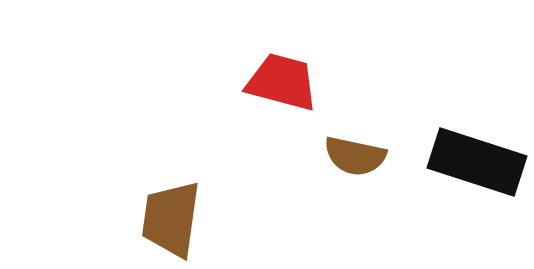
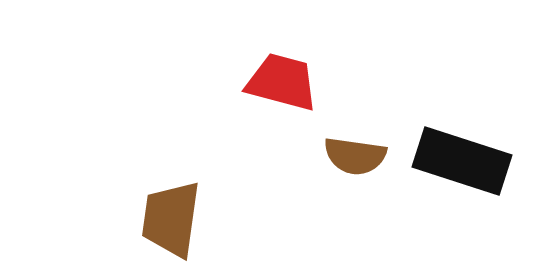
brown semicircle: rotated 4 degrees counterclockwise
black rectangle: moved 15 px left, 1 px up
